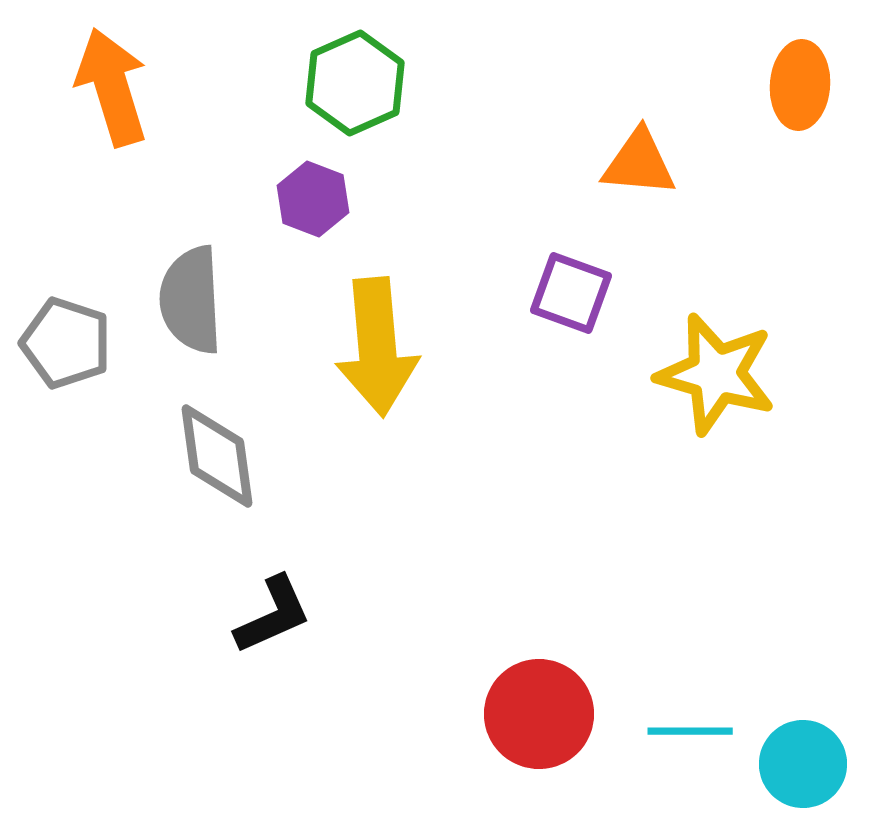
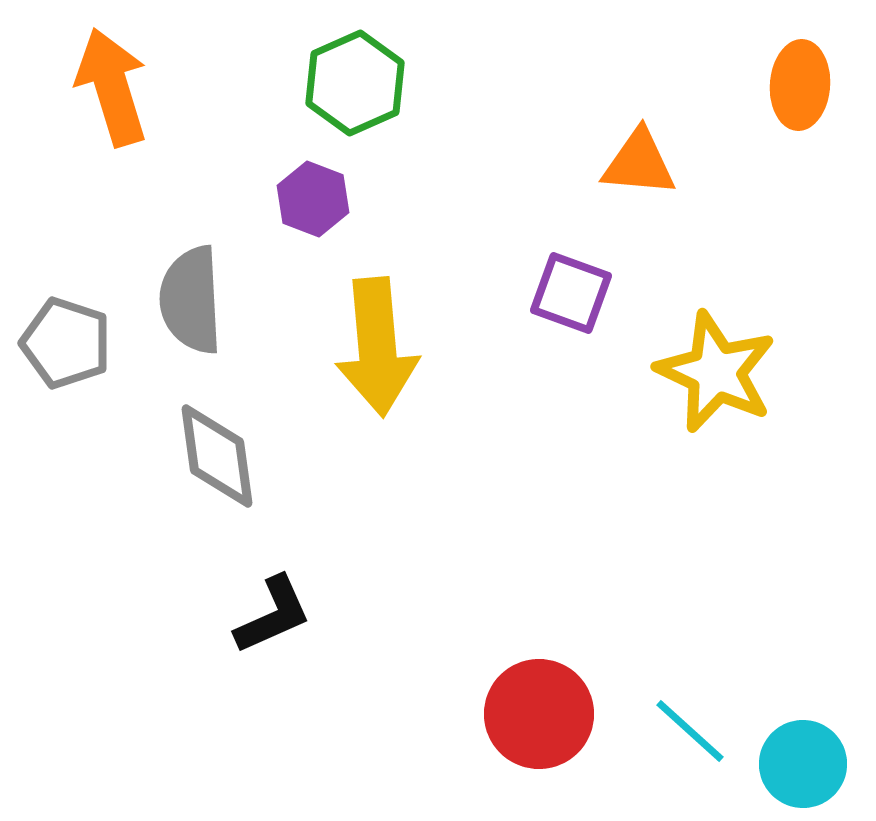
yellow star: moved 2 px up; rotated 9 degrees clockwise
cyan line: rotated 42 degrees clockwise
